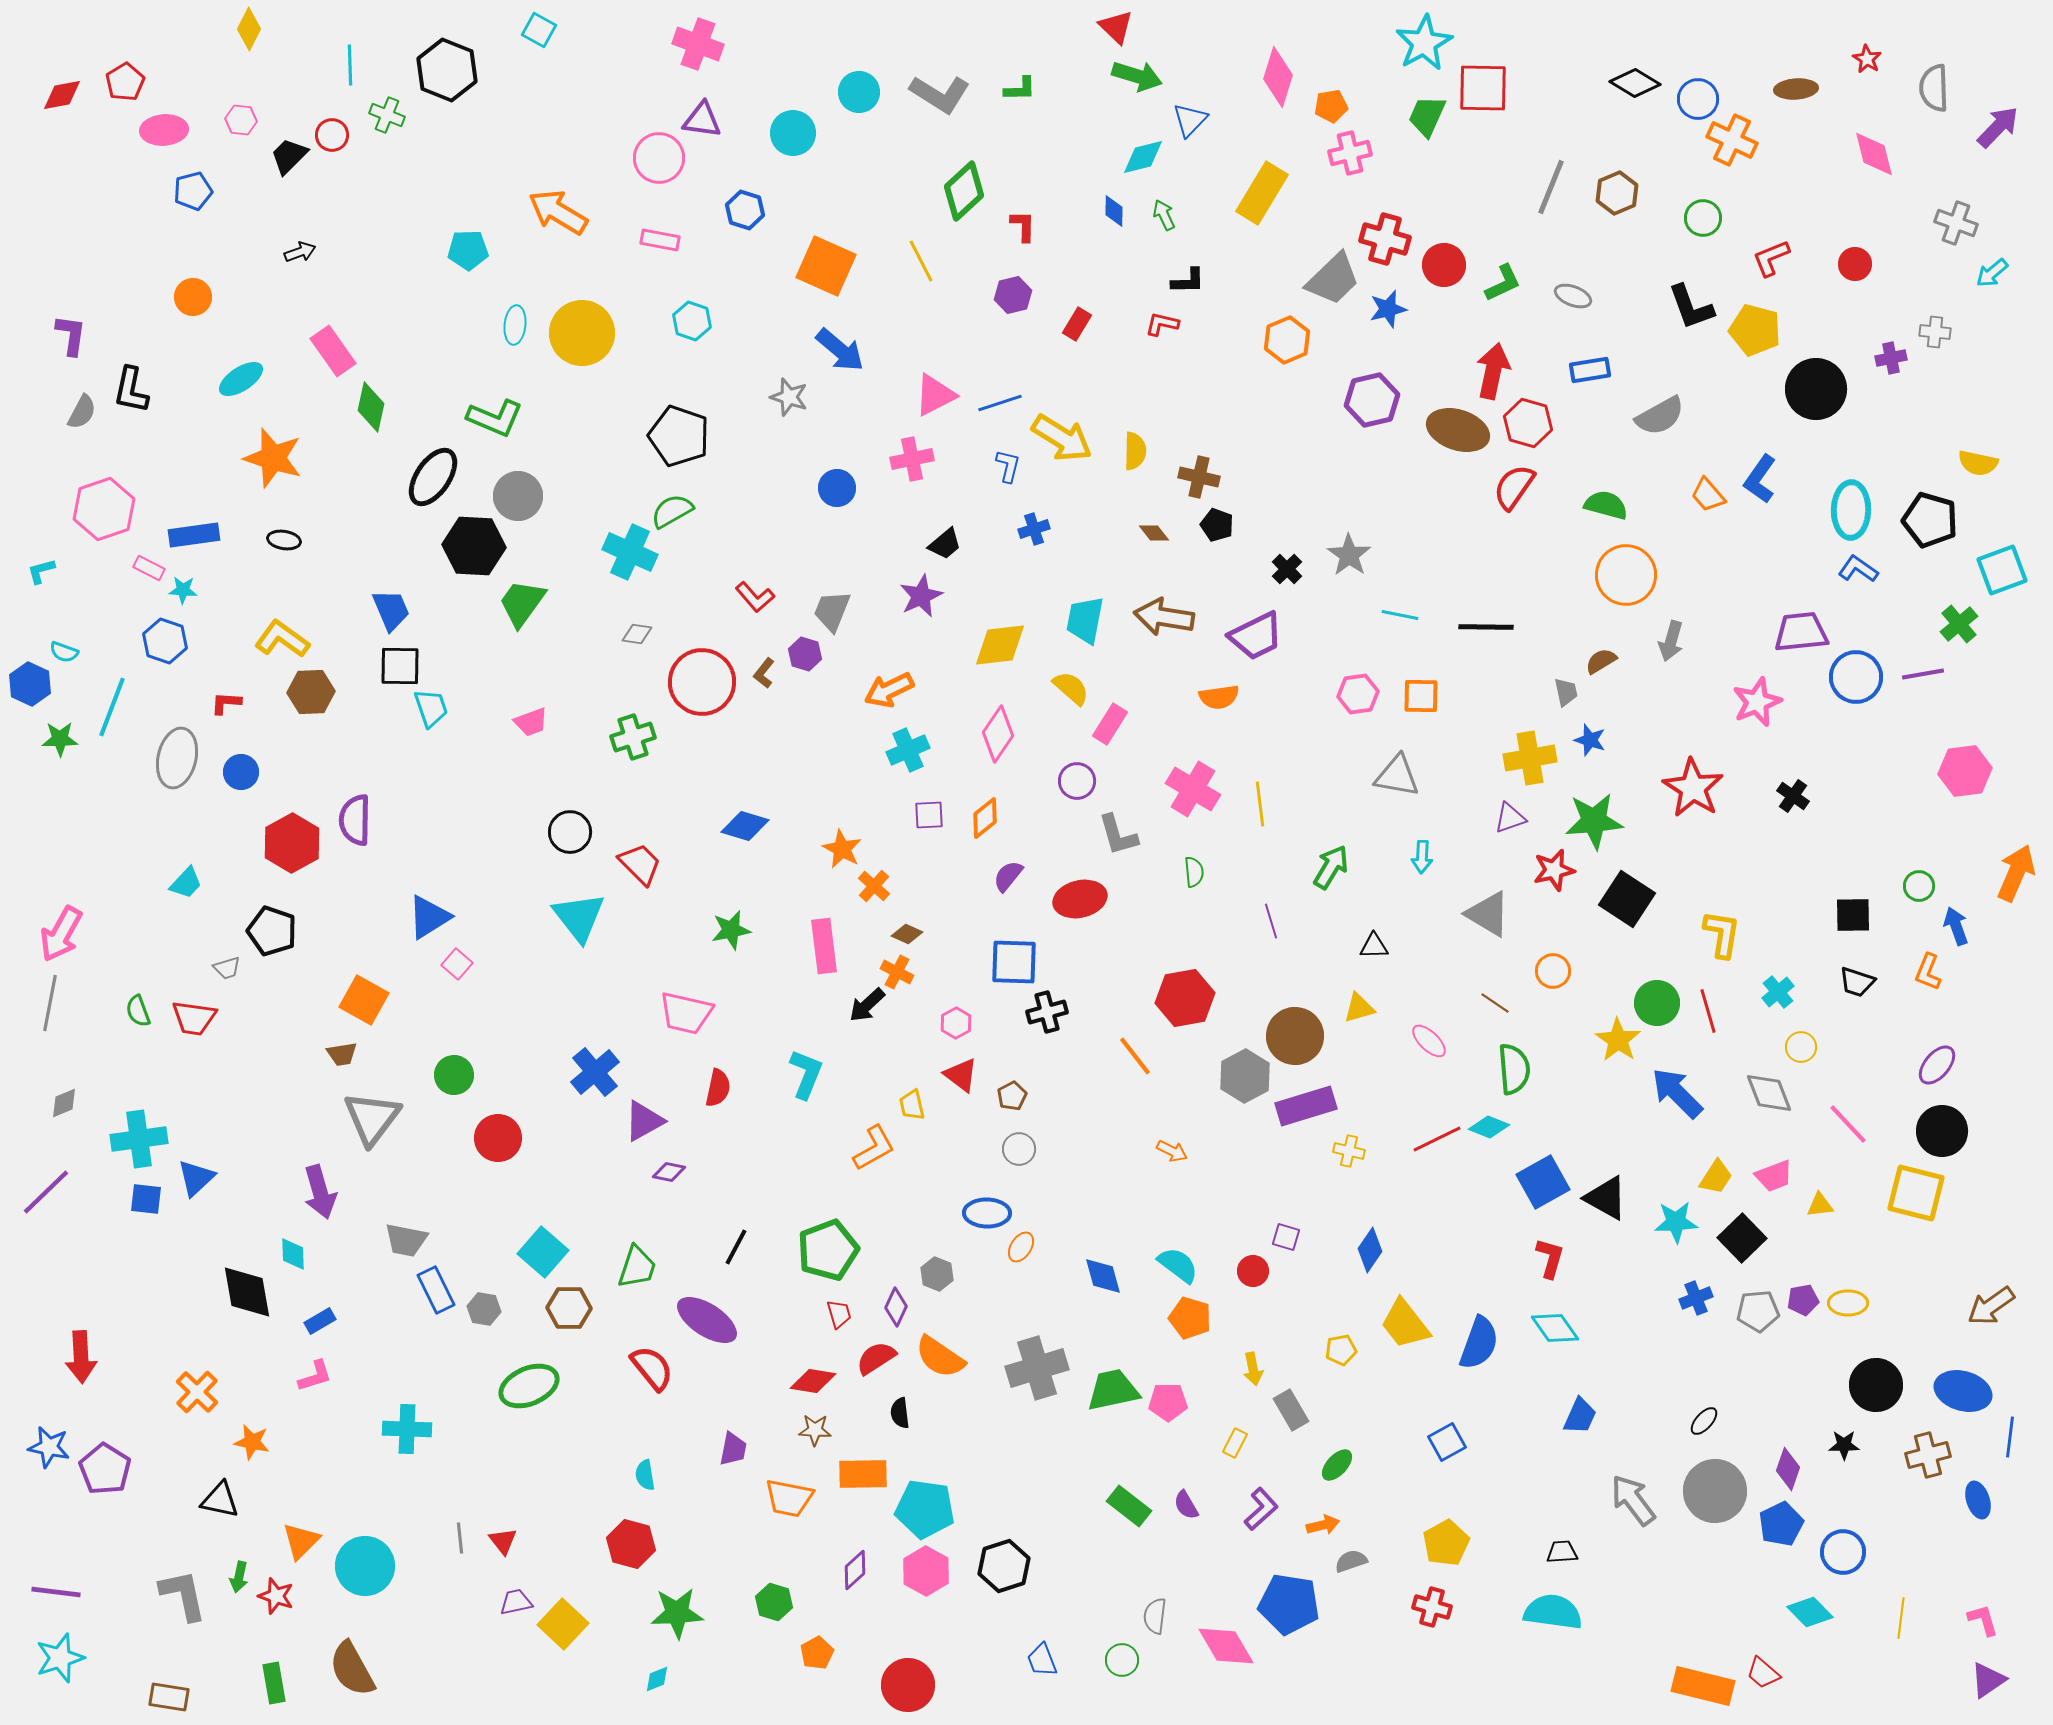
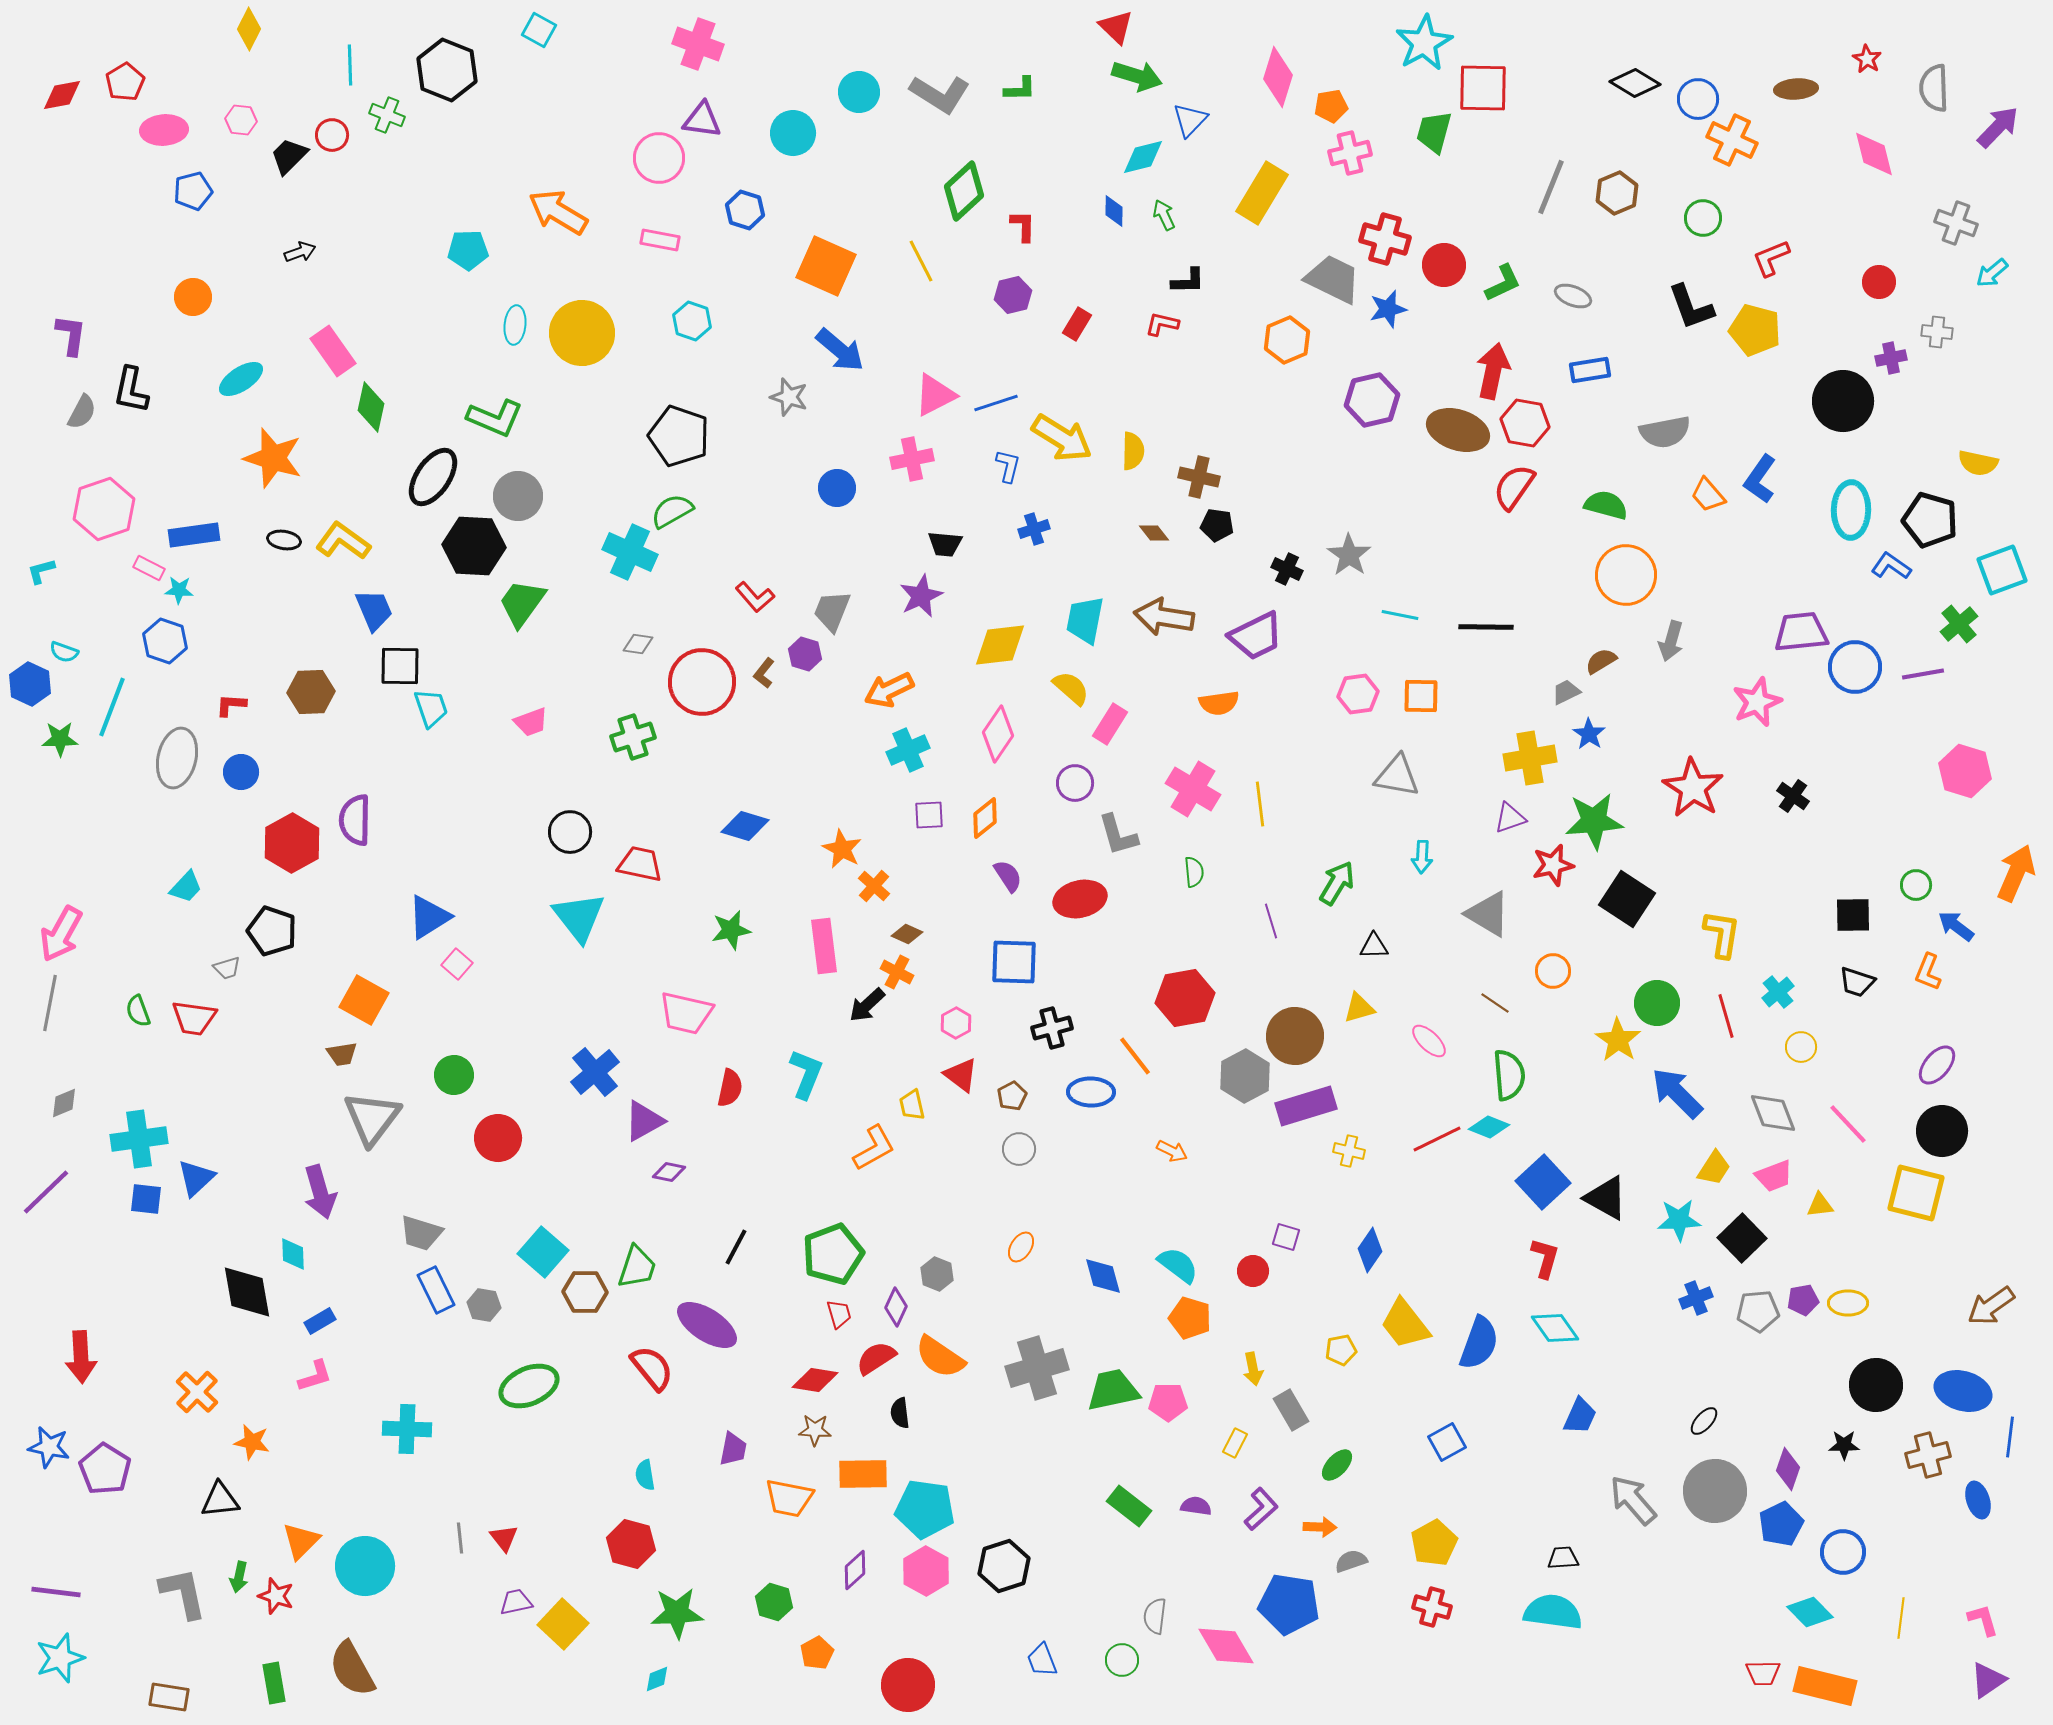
green trapezoid at (1427, 116): moved 7 px right, 16 px down; rotated 9 degrees counterclockwise
red circle at (1855, 264): moved 24 px right, 18 px down
gray trapezoid at (1333, 279): rotated 110 degrees counterclockwise
gray cross at (1935, 332): moved 2 px right
black circle at (1816, 389): moved 27 px right, 12 px down
blue line at (1000, 403): moved 4 px left
gray semicircle at (1660, 416): moved 5 px right, 16 px down; rotated 18 degrees clockwise
red hexagon at (1528, 423): moved 3 px left; rotated 6 degrees counterclockwise
yellow semicircle at (1135, 451): moved 2 px left
black pentagon at (1217, 525): rotated 12 degrees counterclockwise
black trapezoid at (945, 544): rotated 45 degrees clockwise
black cross at (1287, 569): rotated 20 degrees counterclockwise
blue L-shape at (1858, 569): moved 33 px right, 3 px up
cyan star at (183, 590): moved 4 px left
blue trapezoid at (391, 610): moved 17 px left
gray diamond at (637, 634): moved 1 px right, 10 px down
yellow L-shape at (282, 639): moved 61 px right, 98 px up
blue circle at (1856, 677): moved 1 px left, 10 px up
gray trapezoid at (1566, 692): rotated 104 degrees counterclockwise
orange semicircle at (1219, 697): moved 6 px down
red L-shape at (226, 703): moved 5 px right, 2 px down
blue star at (1590, 740): moved 1 px left, 6 px up; rotated 16 degrees clockwise
pink hexagon at (1965, 771): rotated 24 degrees clockwise
purple circle at (1077, 781): moved 2 px left, 2 px down
red trapezoid at (640, 864): rotated 33 degrees counterclockwise
green arrow at (1331, 867): moved 6 px right, 16 px down
red star at (1554, 870): moved 1 px left, 5 px up
purple semicircle at (1008, 876): rotated 108 degrees clockwise
cyan trapezoid at (186, 883): moved 4 px down
green circle at (1919, 886): moved 3 px left, 1 px up
blue arrow at (1956, 926): rotated 33 degrees counterclockwise
red line at (1708, 1011): moved 18 px right, 5 px down
black cross at (1047, 1012): moved 5 px right, 16 px down
green semicircle at (1514, 1069): moved 5 px left, 6 px down
red semicircle at (718, 1088): moved 12 px right
gray diamond at (1769, 1093): moved 4 px right, 20 px down
yellow trapezoid at (1716, 1177): moved 2 px left, 9 px up
blue square at (1543, 1182): rotated 14 degrees counterclockwise
blue ellipse at (987, 1213): moved 104 px right, 121 px up
cyan star at (1676, 1222): moved 3 px right, 2 px up
gray trapezoid at (406, 1240): moved 15 px right, 7 px up; rotated 6 degrees clockwise
green pentagon at (828, 1250): moved 5 px right, 4 px down
red L-shape at (1550, 1258): moved 5 px left
brown hexagon at (569, 1308): moved 16 px right, 16 px up
gray hexagon at (484, 1309): moved 4 px up
purple ellipse at (707, 1320): moved 5 px down
red diamond at (813, 1381): moved 2 px right, 1 px up
black triangle at (220, 1500): rotated 18 degrees counterclockwise
gray arrow at (1633, 1500): rotated 4 degrees counterclockwise
purple semicircle at (1186, 1505): moved 10 px right, 1 px down; rotated 128 degrees clockwise
orange arrow at (1323, 1525): moved 3 px left, 2 px down; rotated 16 degrees clockwise
red triangle at (503, 1541): moved 1 px right, 3 px up
yellow pentagon at (1446, 1543): moved 12 px left
black trapezoid at (1562, 1552): moved 1 px right, 6 px down
gray L-shape at (183, 1595): moved 2 px up
red trapezoid at (1763, 1673): rotated 42 degrees counterclockwise
orange rectangle at (1703, 1686): moved 122 px right
